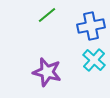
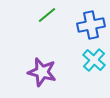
blue cross: moved 1 px up
purple star: moved 5 px left
